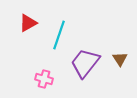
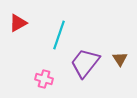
red triangle: moved 10 px left
